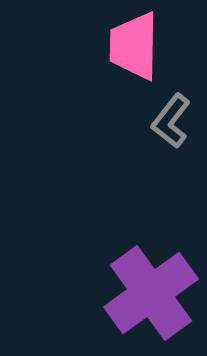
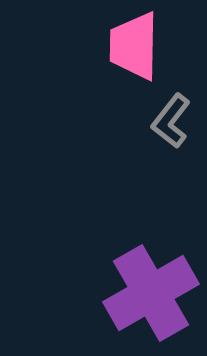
purple cross: rotated 6 degrees clockwise
